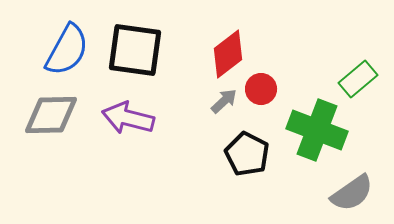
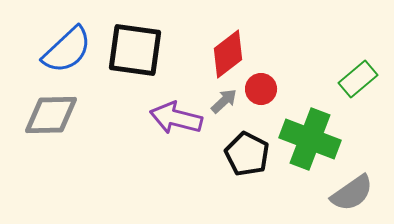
blue semicircle: rotated 18 degrees clockwise
purple arrow: moved 48 px right
green cross: moved 7 px left, 9 px down
